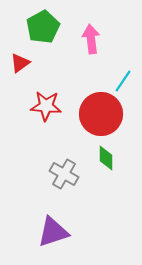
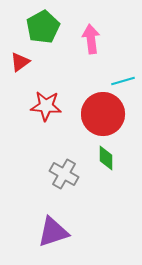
red triangle: moved 1 px up
cyan line: rotated 40 degrees clockwise
red circle: moved 2 px right
